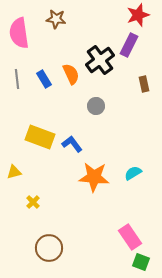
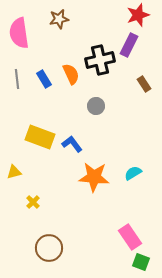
brown star: moved 3 px right; rotated 18 degrees counterclockwise
black cross: rotated 24 degrees clockwise
brown rectangle: rotated 21 degrees counterclockwise
